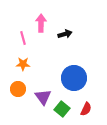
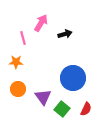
pink arrow: rotated 30 degrees clockwise
orange star: moved 7 px left, 2 px up
blue circle: moved 1 px left
